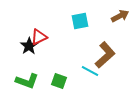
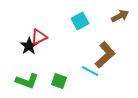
cyan square: rotated 18 degrees counterclockwise
